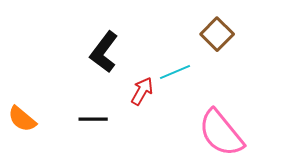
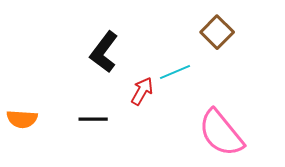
brown square: moved 2 px up
orange semicircle: rotated 36 degrees counterclockwise
